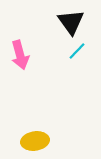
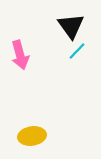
black triangle: moved 4 px down
yellow ellipse: moved 3 px left, 5 px up
